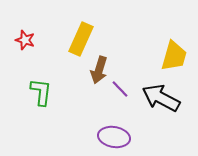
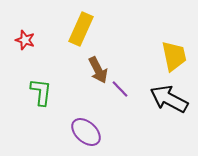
yellow rectangle: moved 10 px up
yellow trapezoid: rotated 28 degrees counterclockwise
brown arrow: moved 1 px left; rotated 44 degrees counterclockwise
black arrow: moved 8 px right, 1 px down
purple ellipse: moved 28 px left, 5 px up; rotated 32 degrees clockwise
